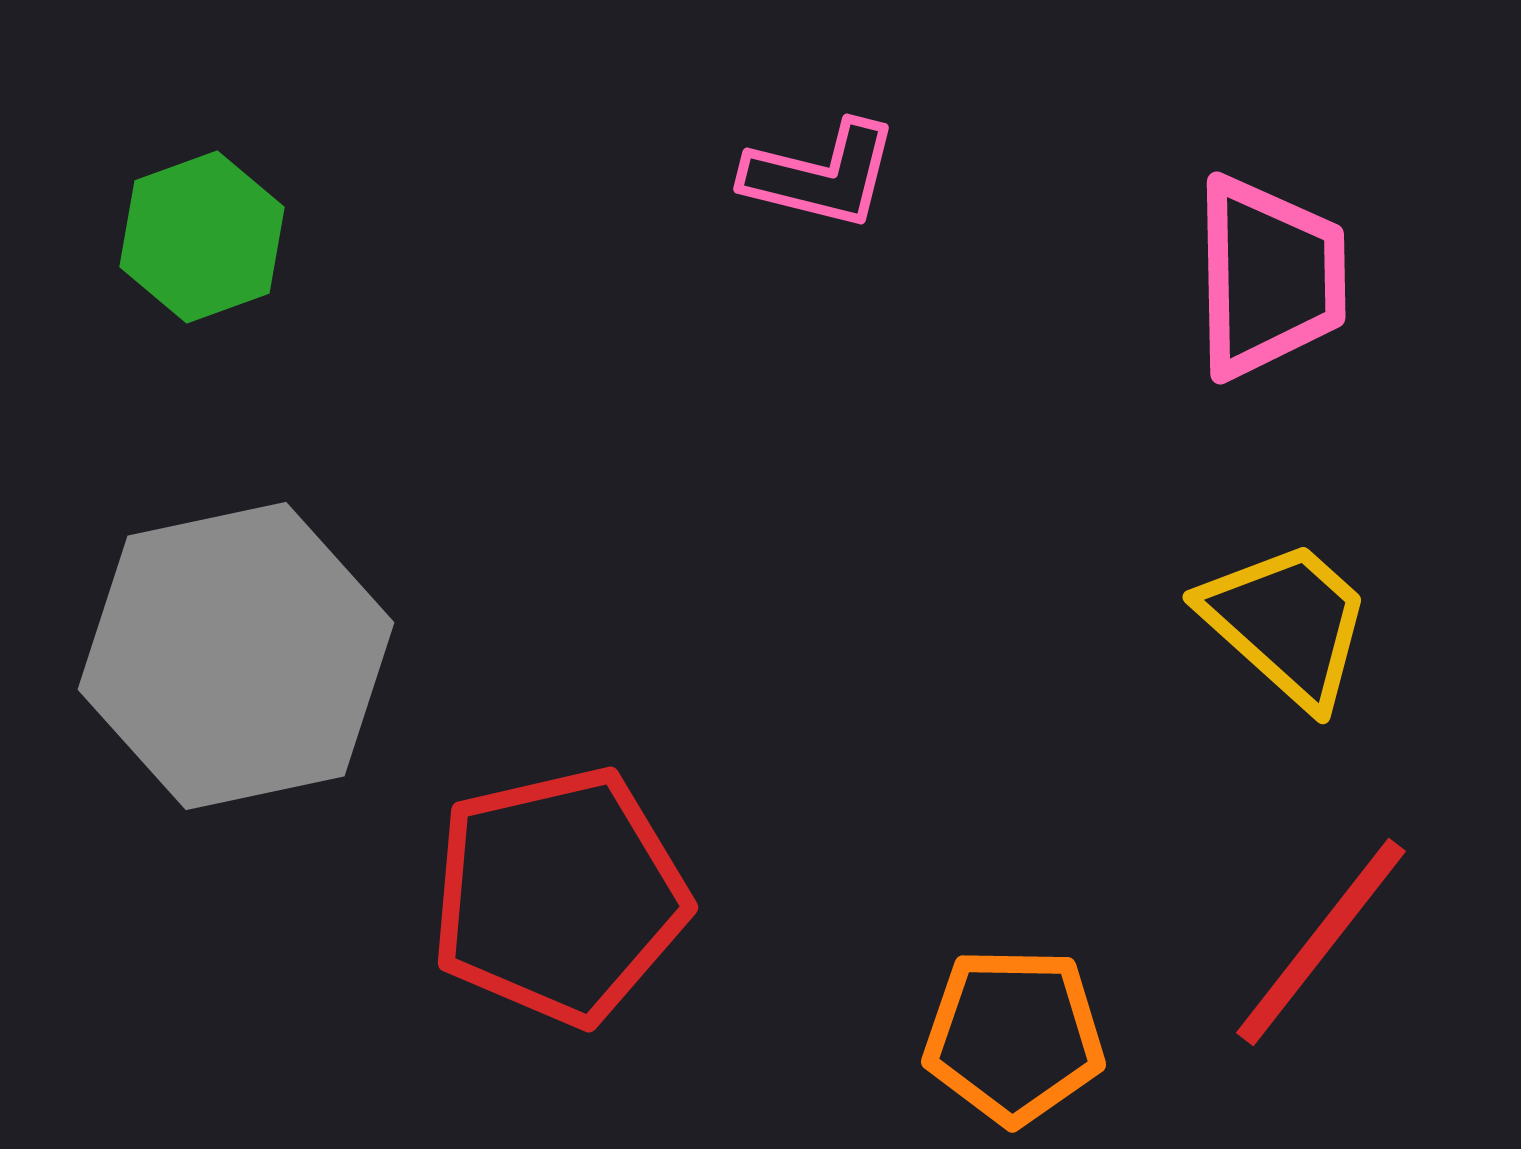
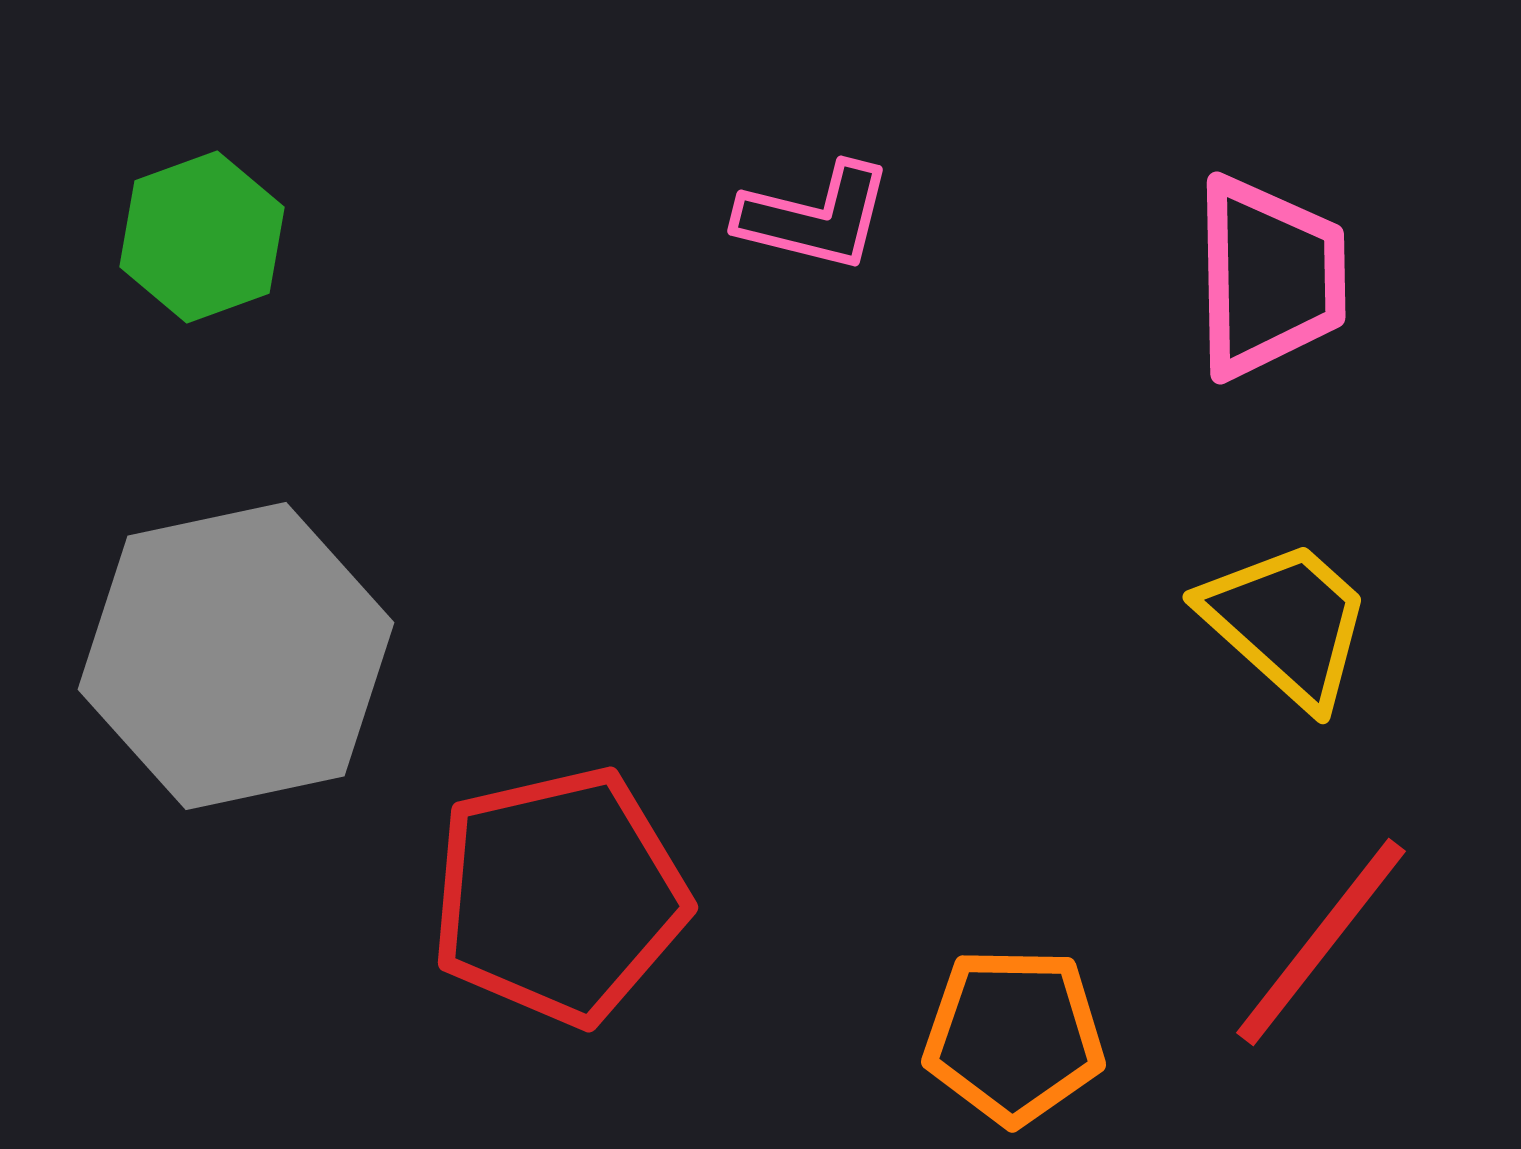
pink L-shape: moved 6 px left, 42 px down
